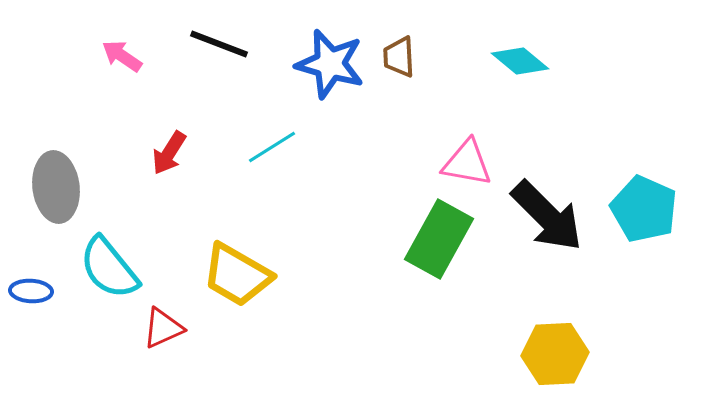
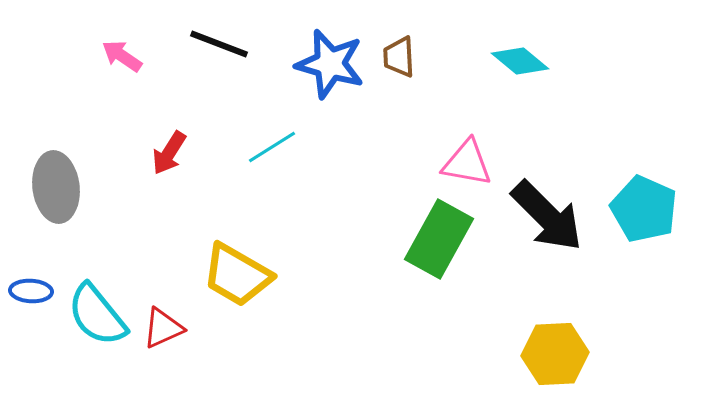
cyan semicircle: moved 12 px left, 47 px down
